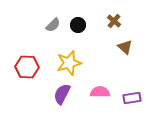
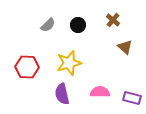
brown cross: moved 1 px left, 1 px up
gray semicircle: moved 5 px left
purple semicircle: rotated 40 degrees counterclockwise
purple rectangle: rotated 24 degrees clockwise
